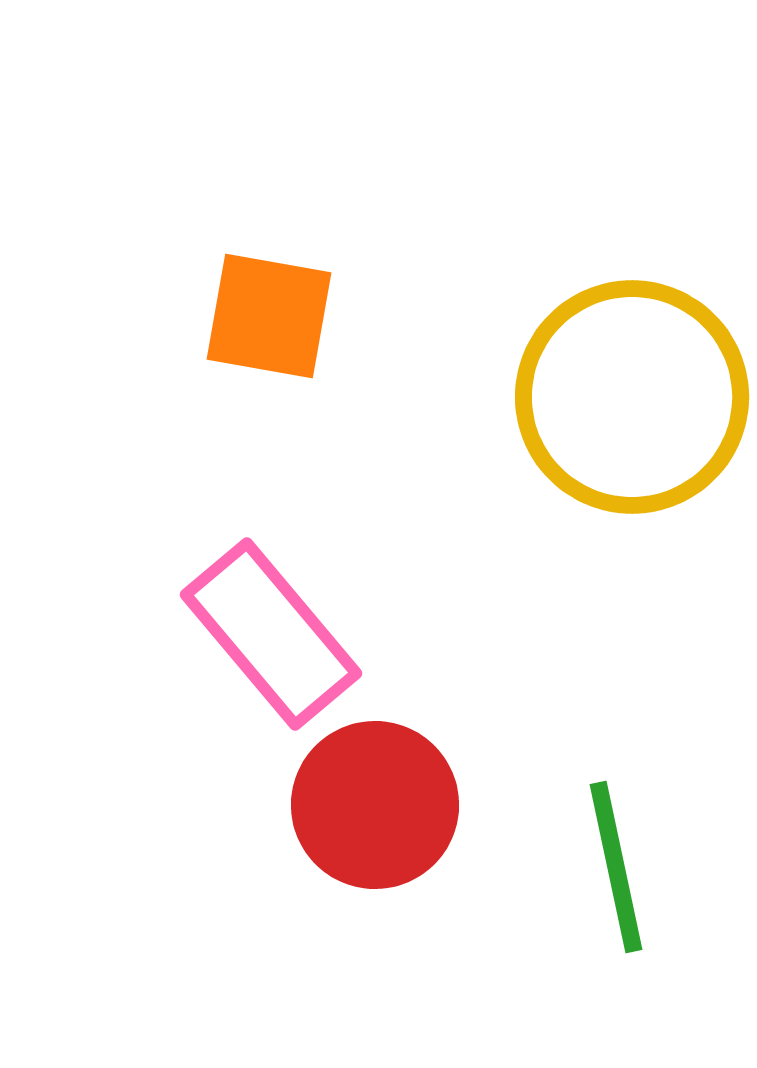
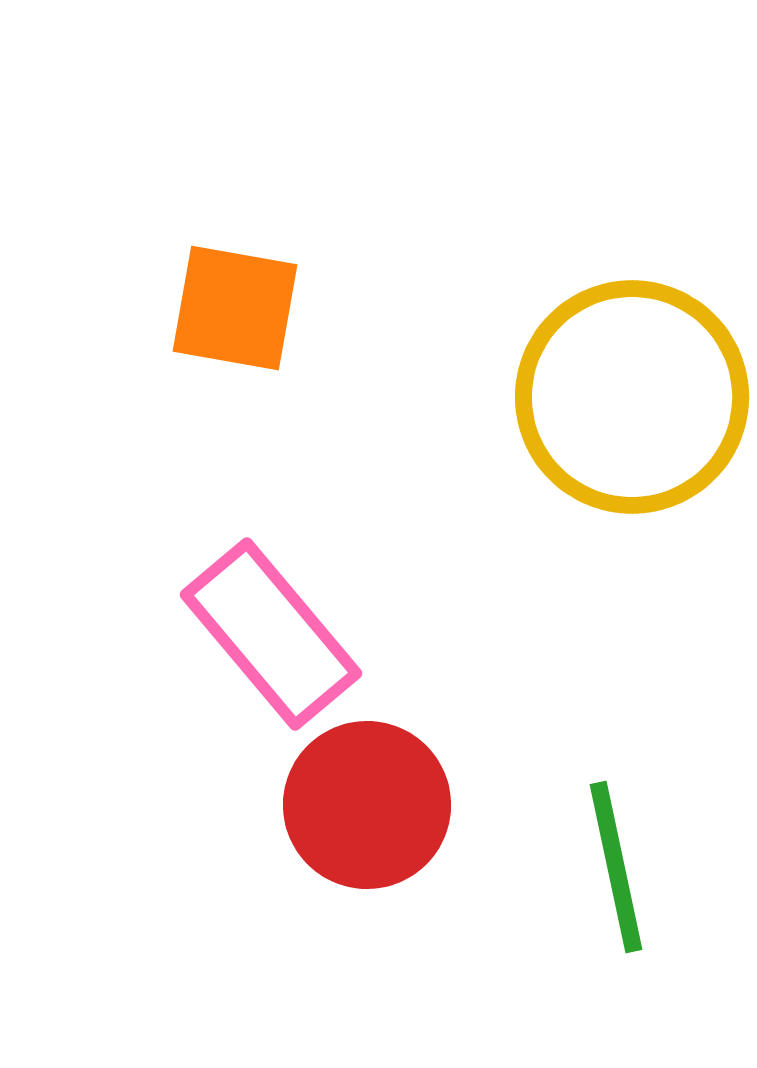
orange square: moved 34 px left, 8 px up
red circle: moved 8 px left
